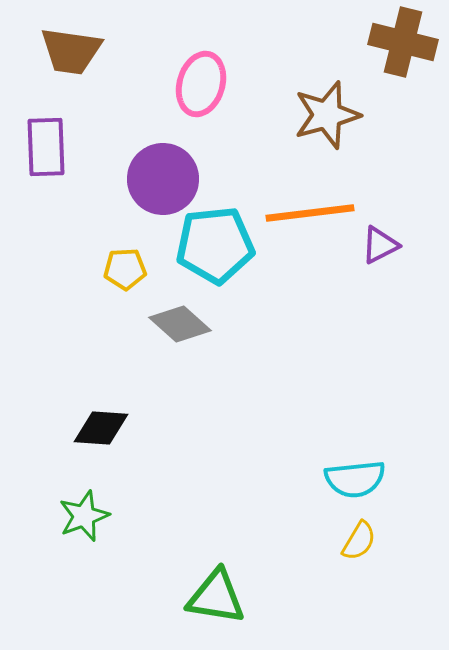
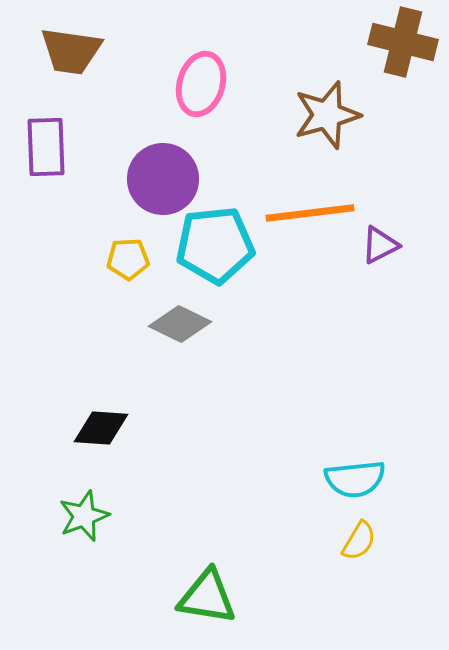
yellow pentagon: moved 3 px right, 10 px up
gray diamond: rotated 16 degrees counterclockwise
green triangle: moved 9 px left
